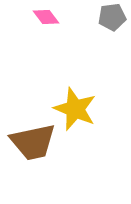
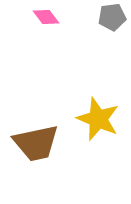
yellow star: moved 23 px right, 10 px down
brown trapezoid: moved 3 px right, 1 px down
